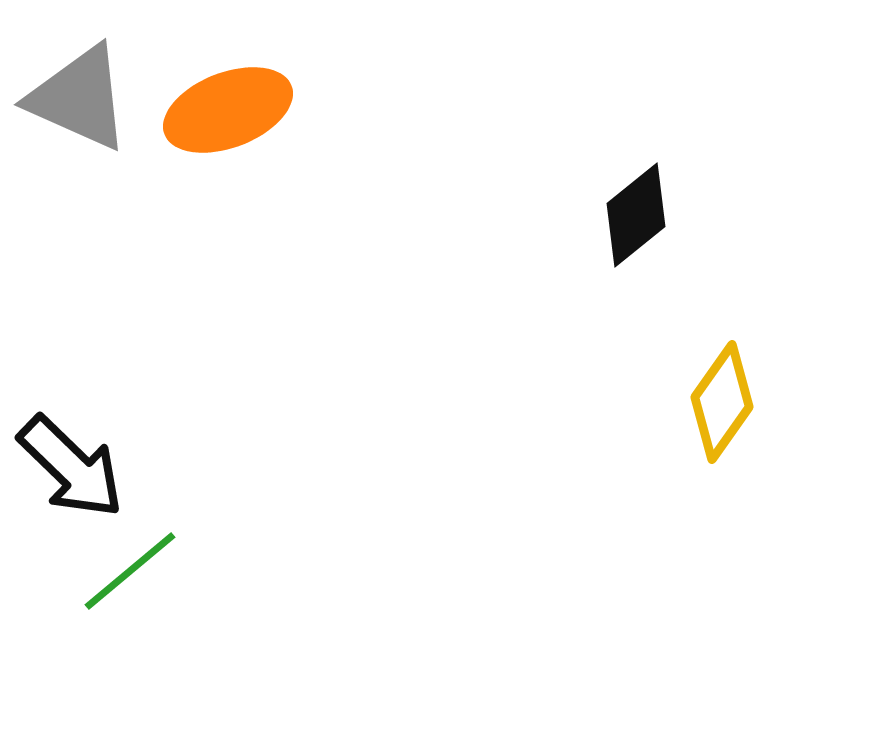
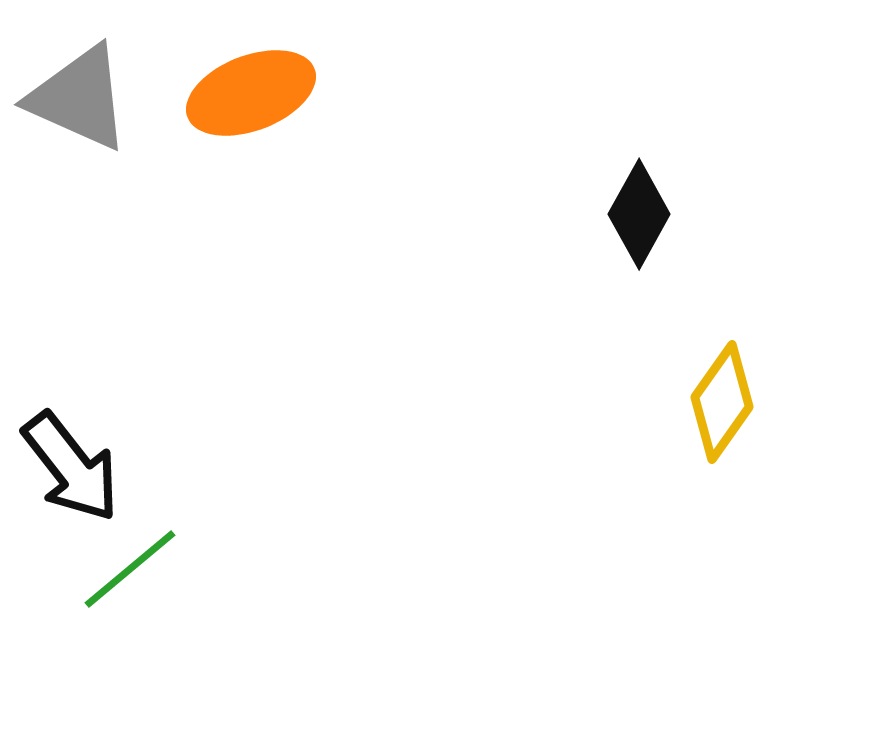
orange ellipse: moved 23 px right, 17 px up
black diamond: moved 3 px right, 1 px up; rotated 22 degrees counterclockwise
black arrow: rotated 8 degrees clockwise
green line: moved 2 px up
